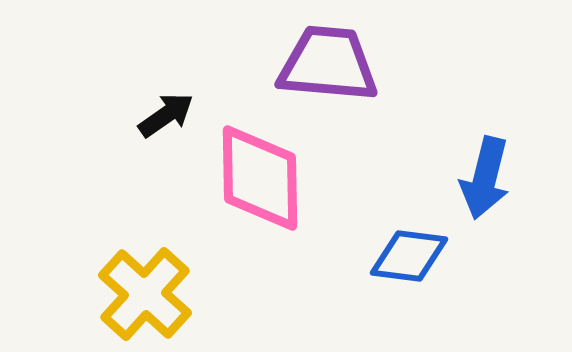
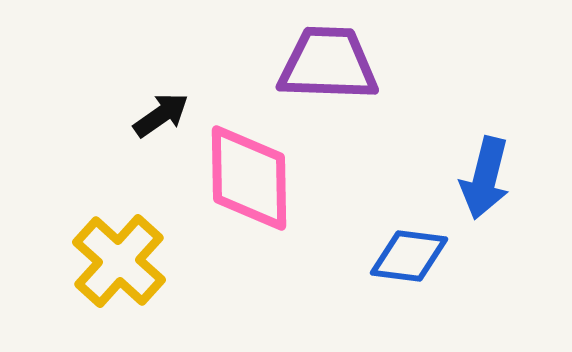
purple trapezoid: rotated 3 degrees counterclockwise
black arrow: moved 5 px left
pink diamond: moved 11 px left
yellow cross: moved 26 px left, 33 px up
